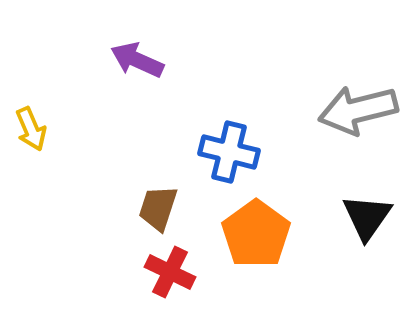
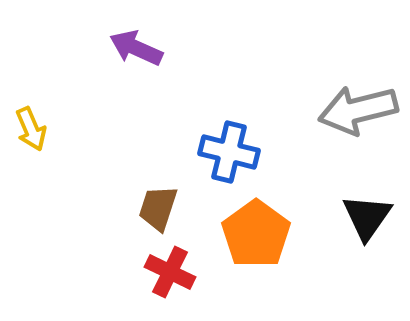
purple arrow: moved 1 px left, 12 px up
